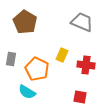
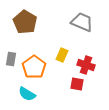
red cross: rotated 12 degrees clockwise
orange pentagon: moved 3 px left, 2 px up; rotated 10 degrees clockwise
cyan semicircle: moved 2 px down
red square: moved 3 px left, 13 px up
